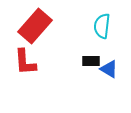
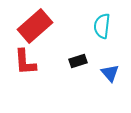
red rectangle: rotated 8 degrees clockwise
black rectangle: moved 13 px left; rotated 18 degrees counterclockwise
blue triangle: moved 1 px right, 4 px down; rotated 18 degrees clockwise
